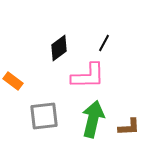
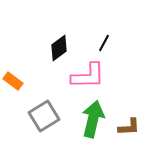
gray square: rotated 24 degrees counterclockwise
